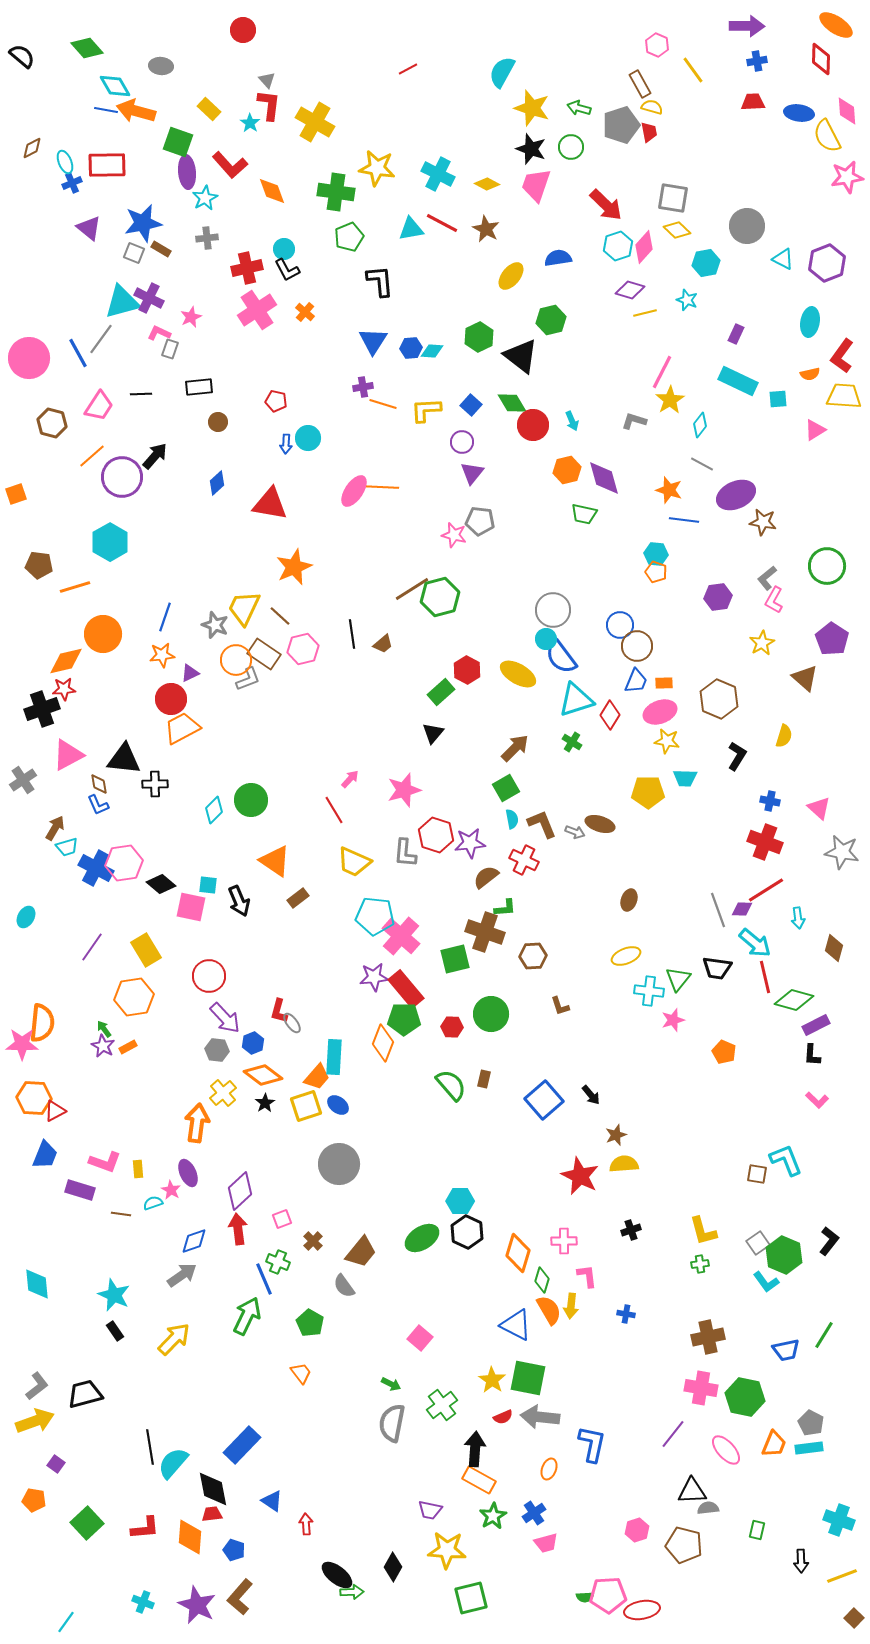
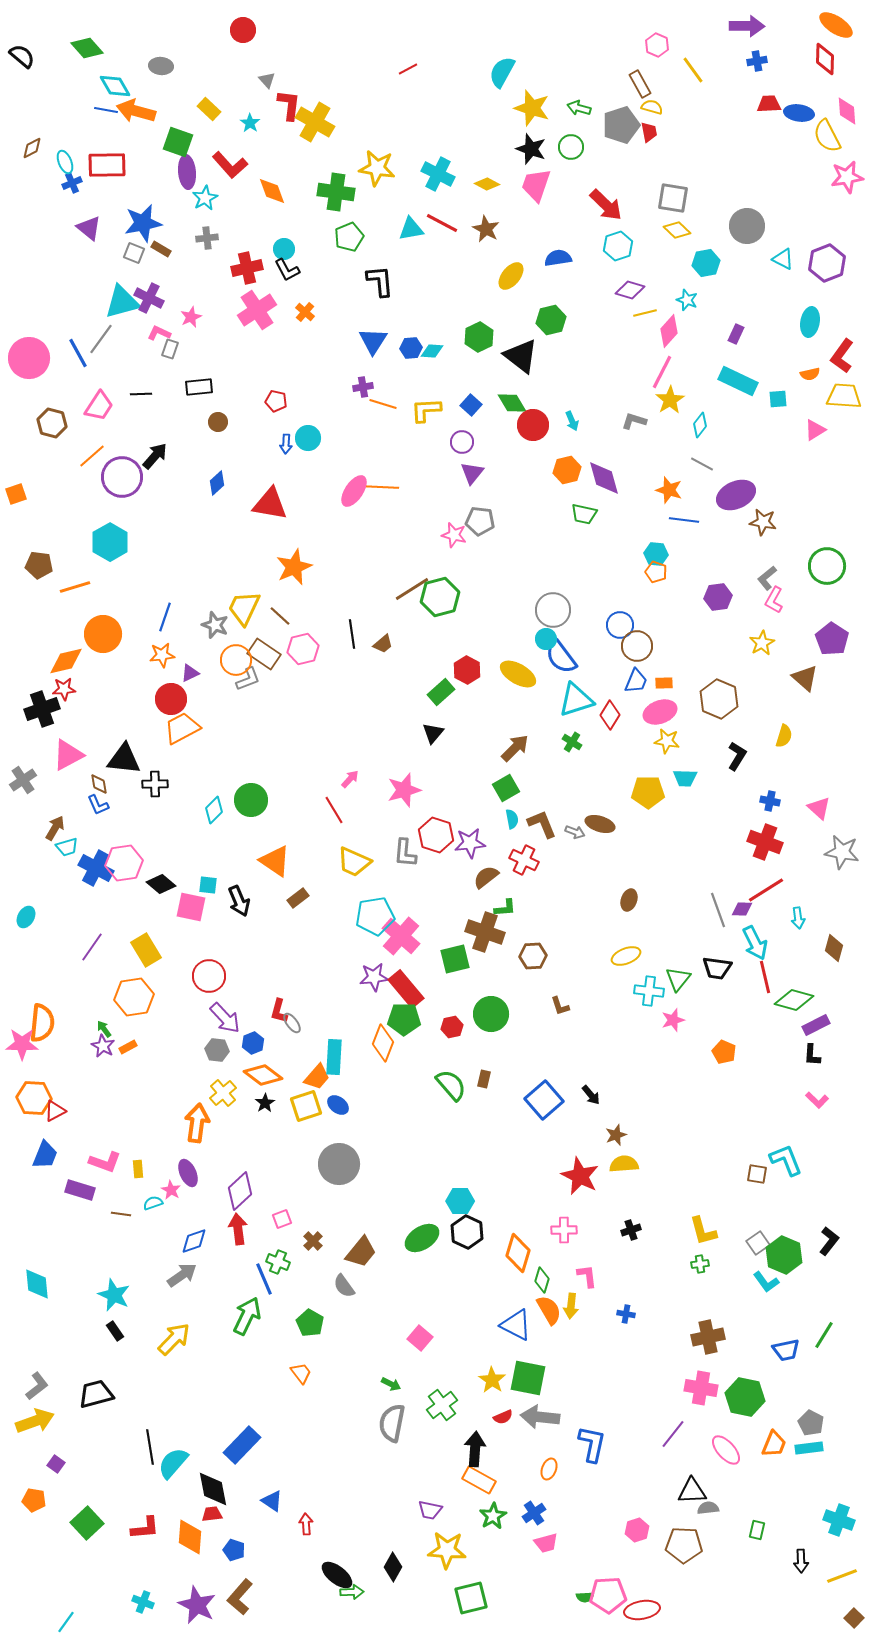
red diamond at (821, 59): moved 4 px right
red trapezoid at (753, 102): moved 16 px right, 2 px down
red L-shape at (269, 105): moved 20 px right
pink diamond at (644, 247): moved 25 px right, 84 px down
cyan pentagon at (375, 916): rotated 15 degrees counterclockwise
cyan arrow at (755, 943): rotated 24 degrees clockwise
red hexagon at (452, 1027): rotated 15 degrees counterclockwise
pink cross at (564, 1241): moved 11 px up
black trapezoid at (85, 1394): moved 11 px right
brown pentagon at (684, 1545): rotated 12 degrees counterclockwise
